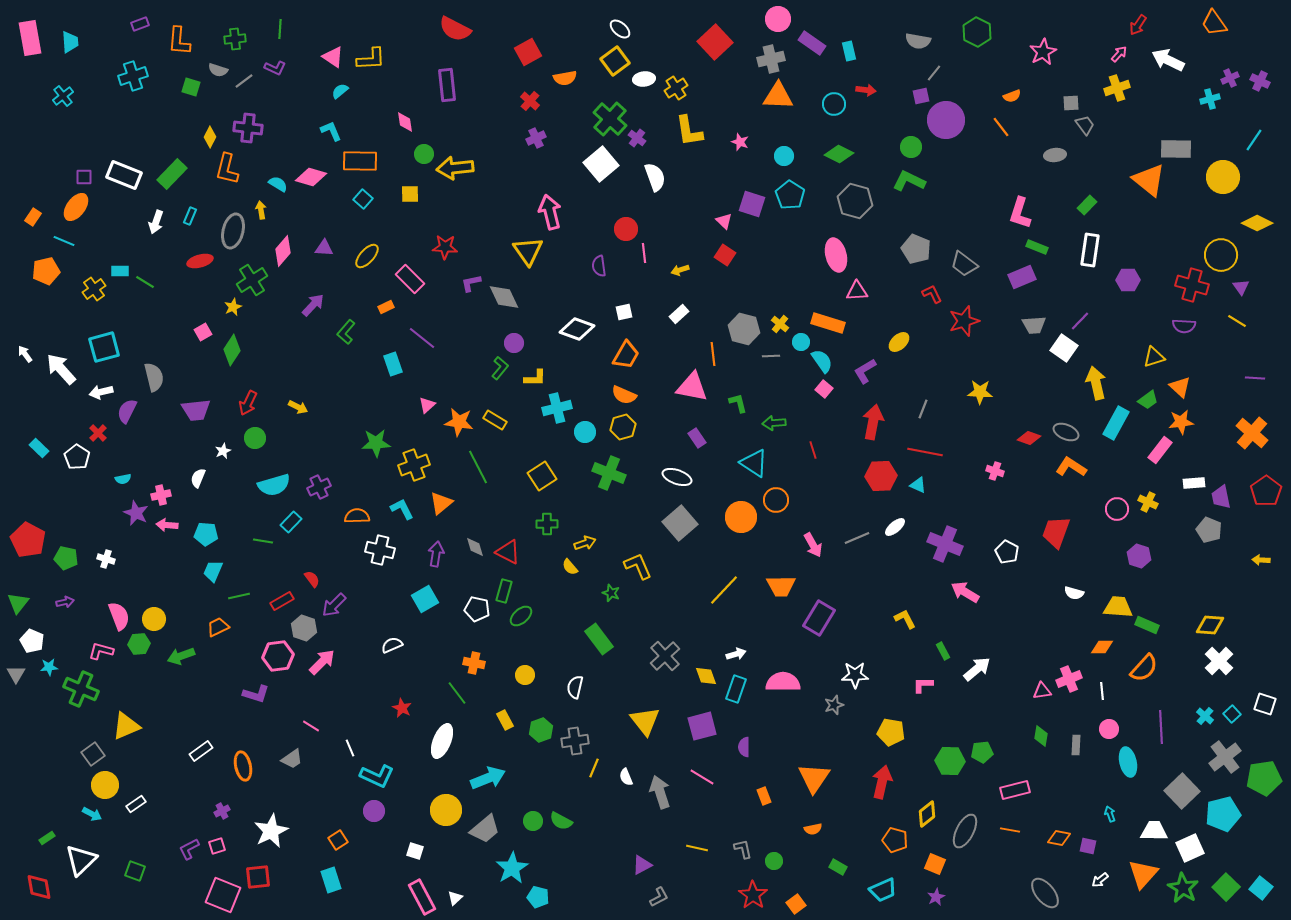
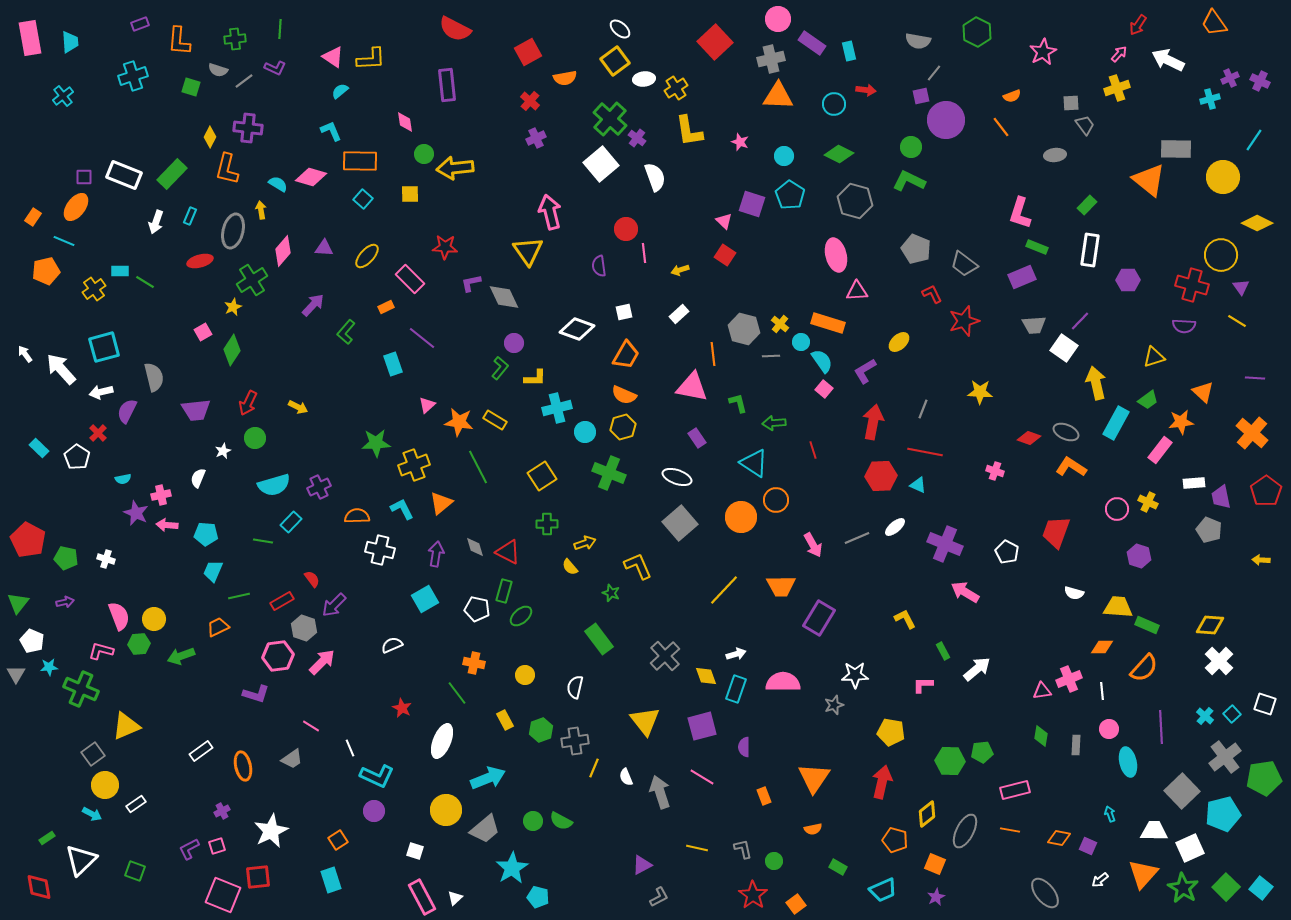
orange triangle at (1180, 387): moved 23 px right, 5 px down
purple square at (1088, 846): rotated 12 degrees clockwise
